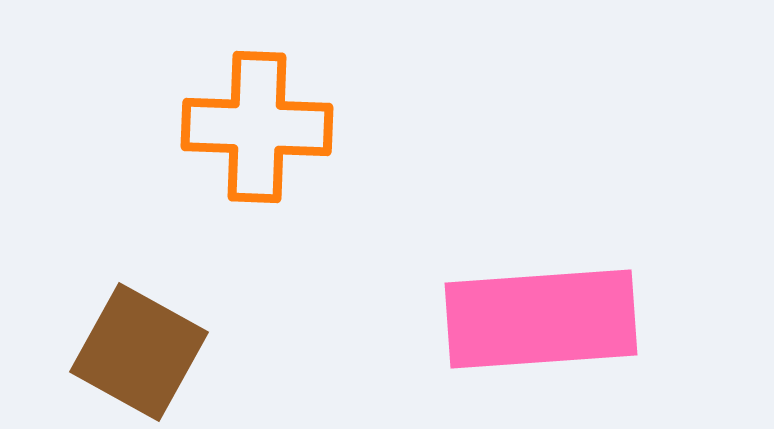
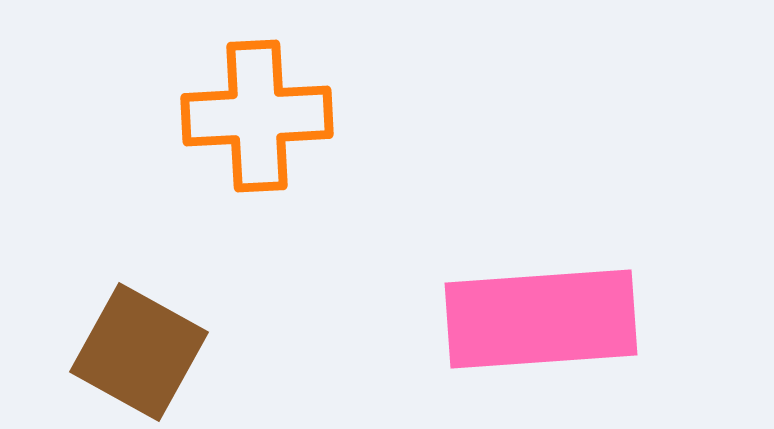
orange cross: moved 11 px up; rotated 5 degrees counterclockwise
